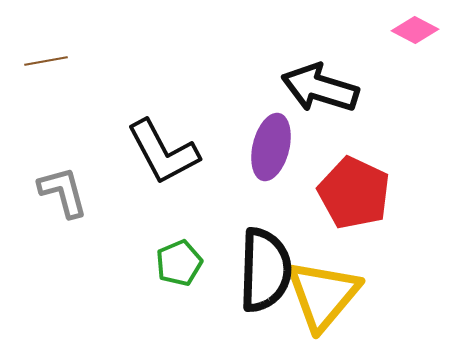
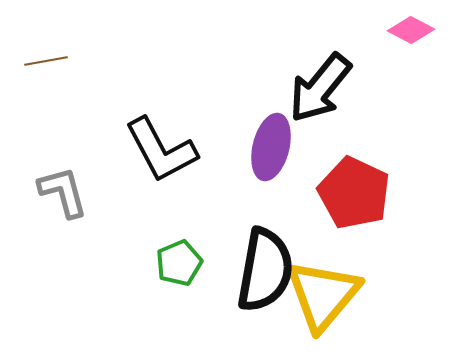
pink diamond: moved 4 px left
black arrow: rotated 68 degrees counterclockwise
black L-shape: moved 2 px left, 2 px up
black semicircle: rotated 8 degrees clockwise
